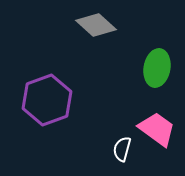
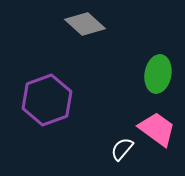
gray diamond: moved 11 px left, 1 px up
green ellipse: moved 1 px right, 6 px down
white semicircle: rotated 25 degrees clockwise
